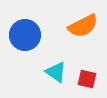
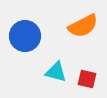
blue circle: moved 1 px down
cyan triangle: rotated 20 degrees counterclockwise
